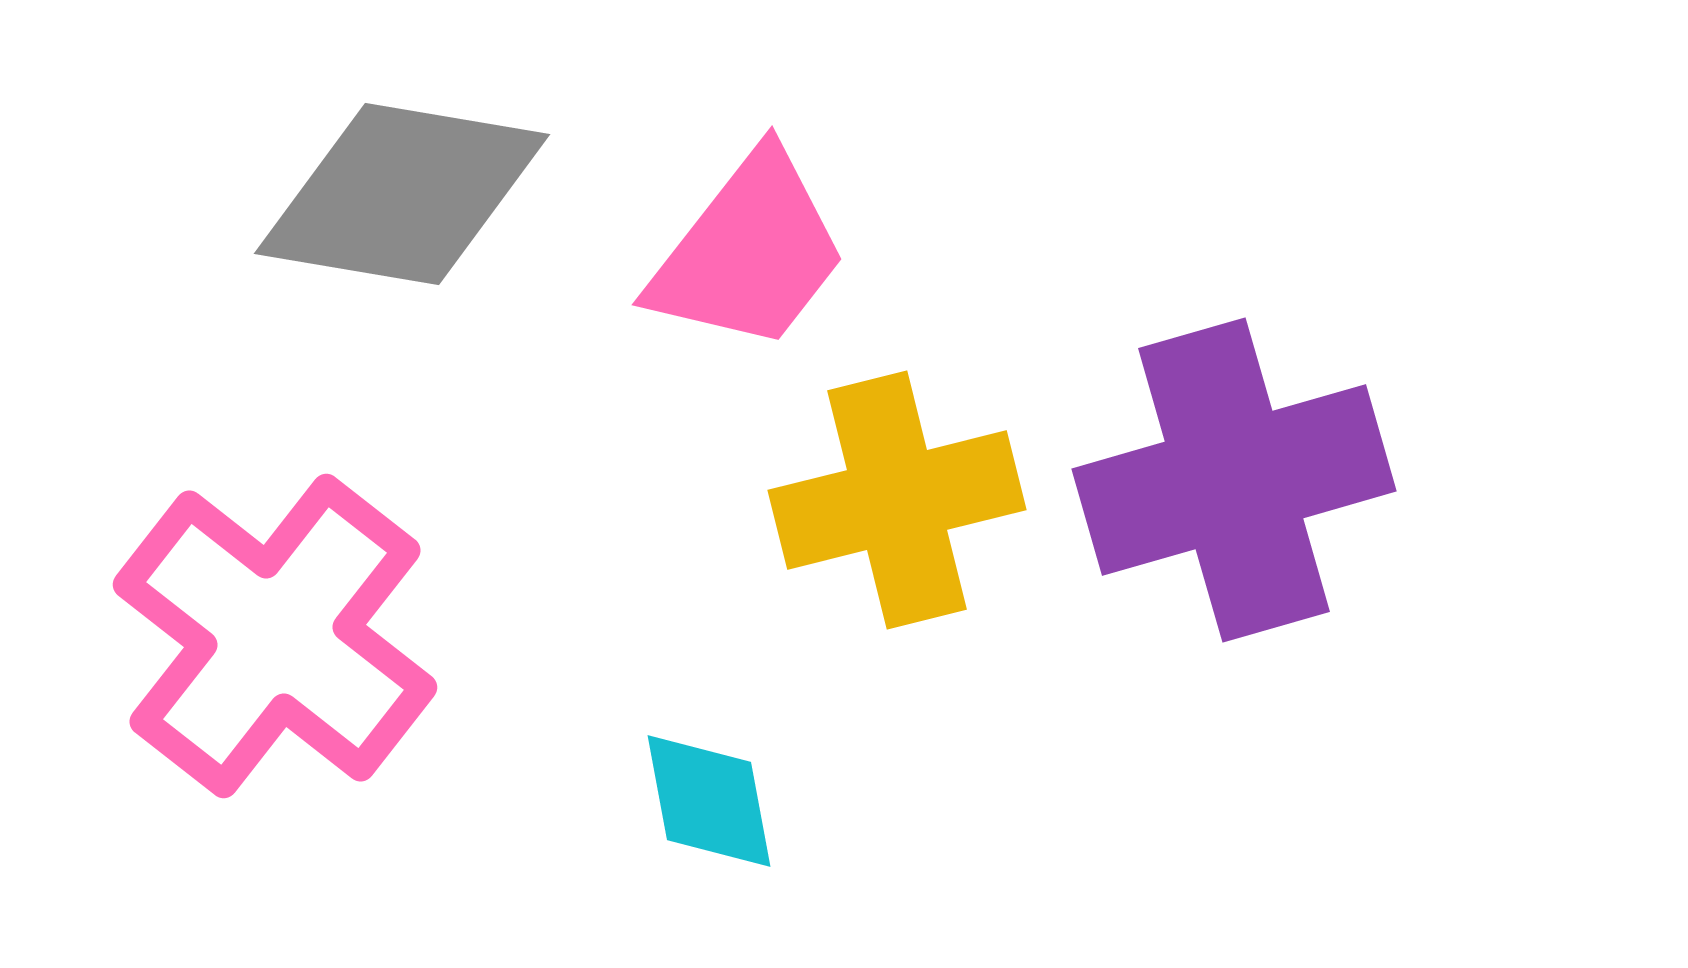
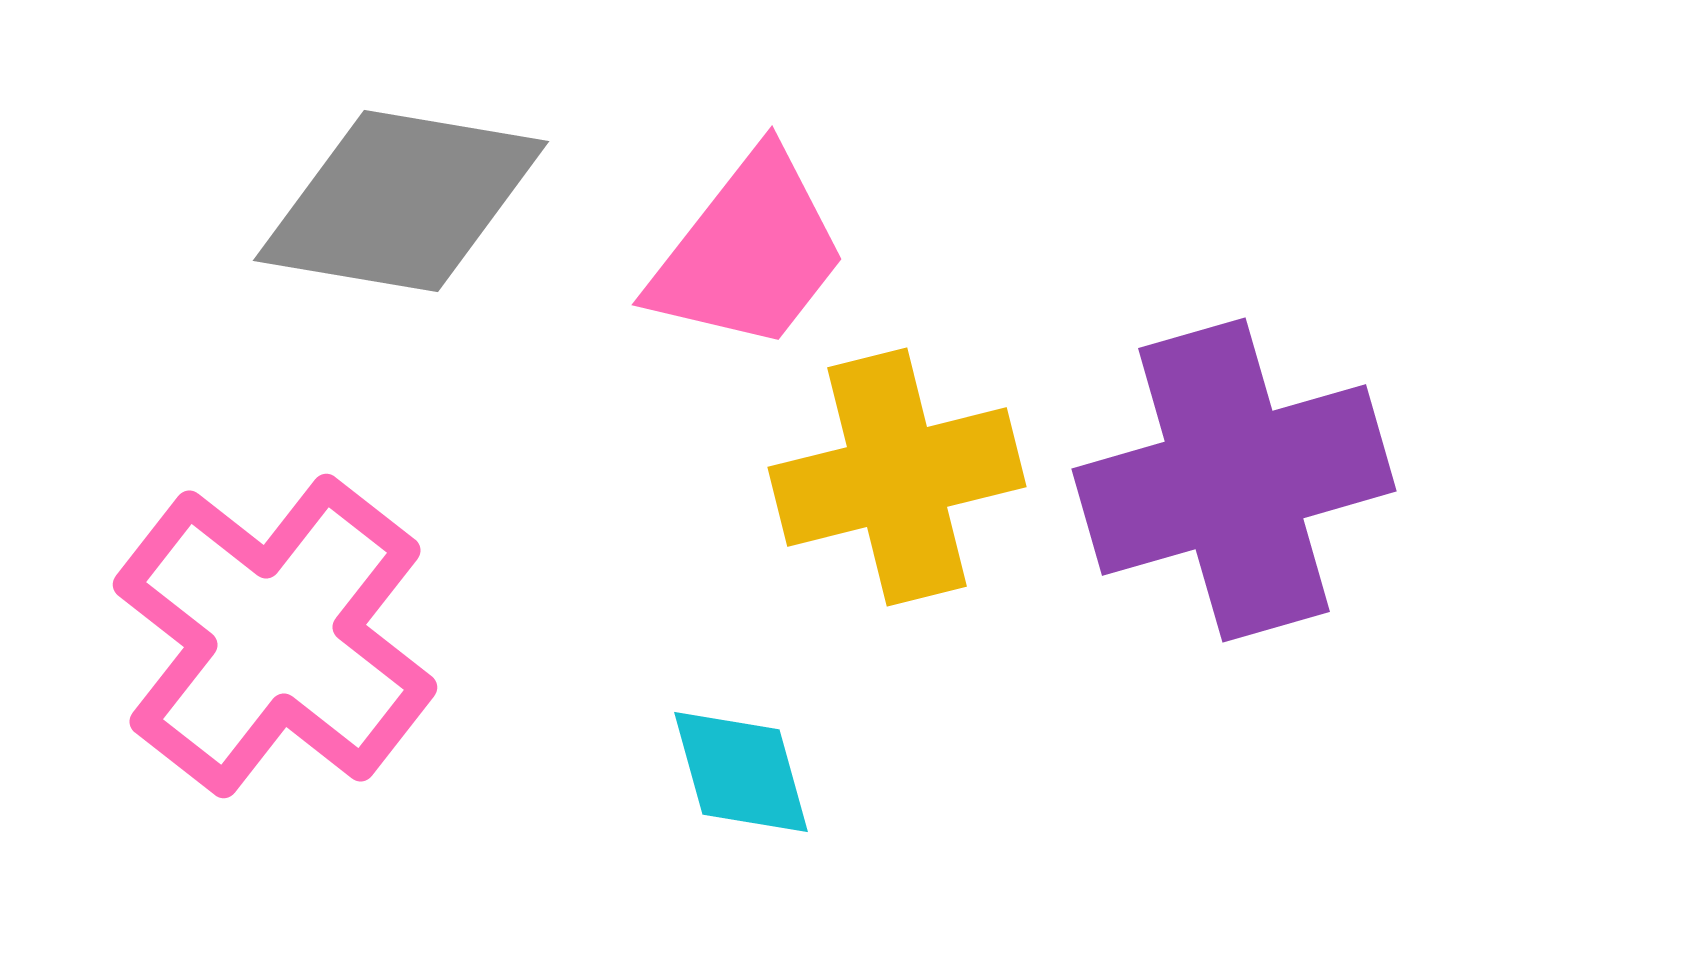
gray diamond: moved 1 px left, 7 px down
yellow cross: moved 23 px up
cyan diamond: moved 32 px right, 29 px up; rotated 5 degrees counterclockwise
